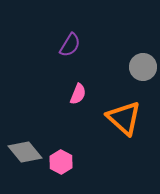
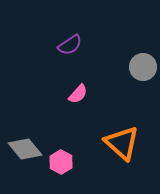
purple semicircle: rotated 25 degrees clockwise
pink semicircle: rotated 20 degrees clockwise
orange triangle: moved 2 px left, 25 px down
gray diamond: moved 3 px up
